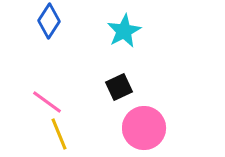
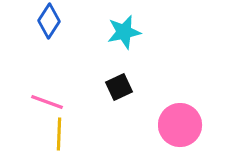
cyan star: moved 1 px down; rotated 16 degrees clockwise
pink line: rotated 16 degrees counterclockwise
pink circle: moved 36 px right, 3 px up
yellow line: rotated 24 degrees clockwise
